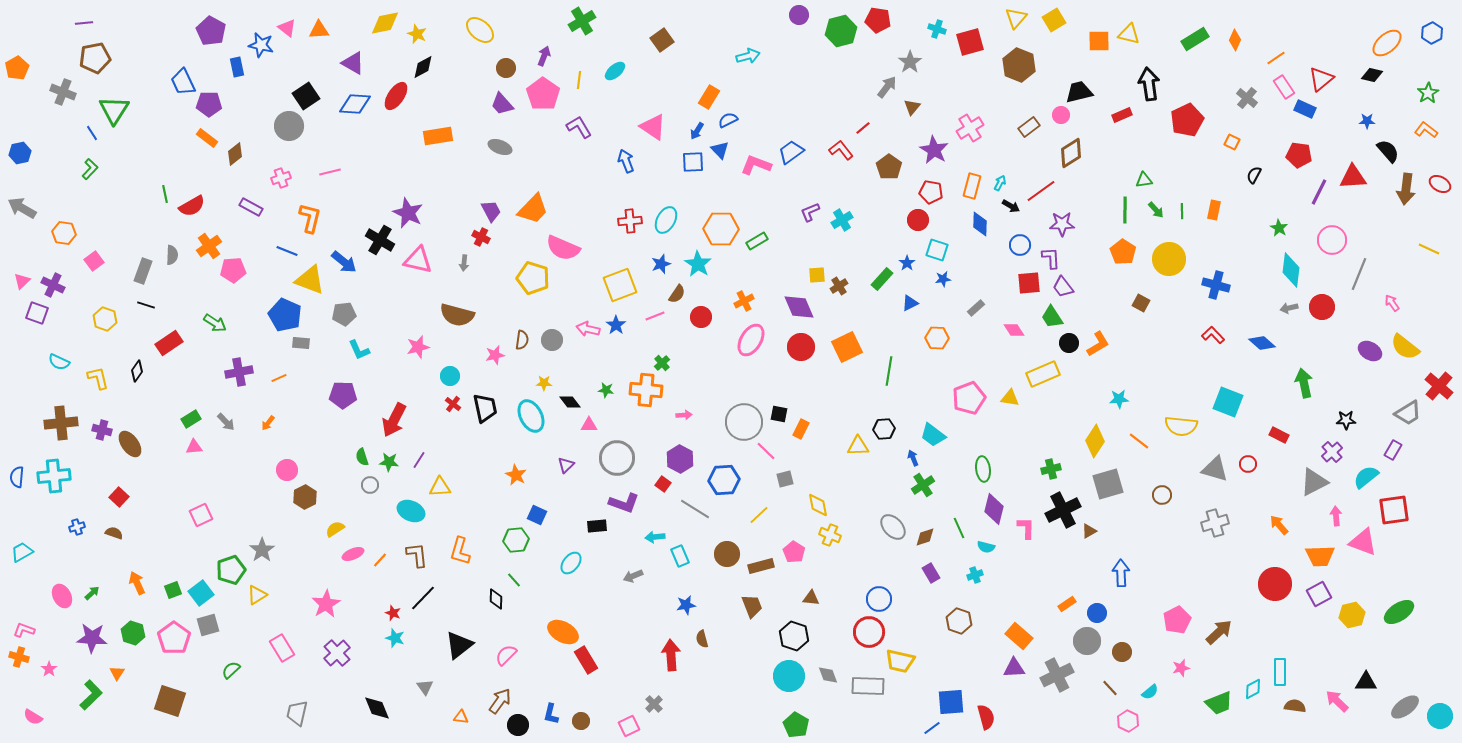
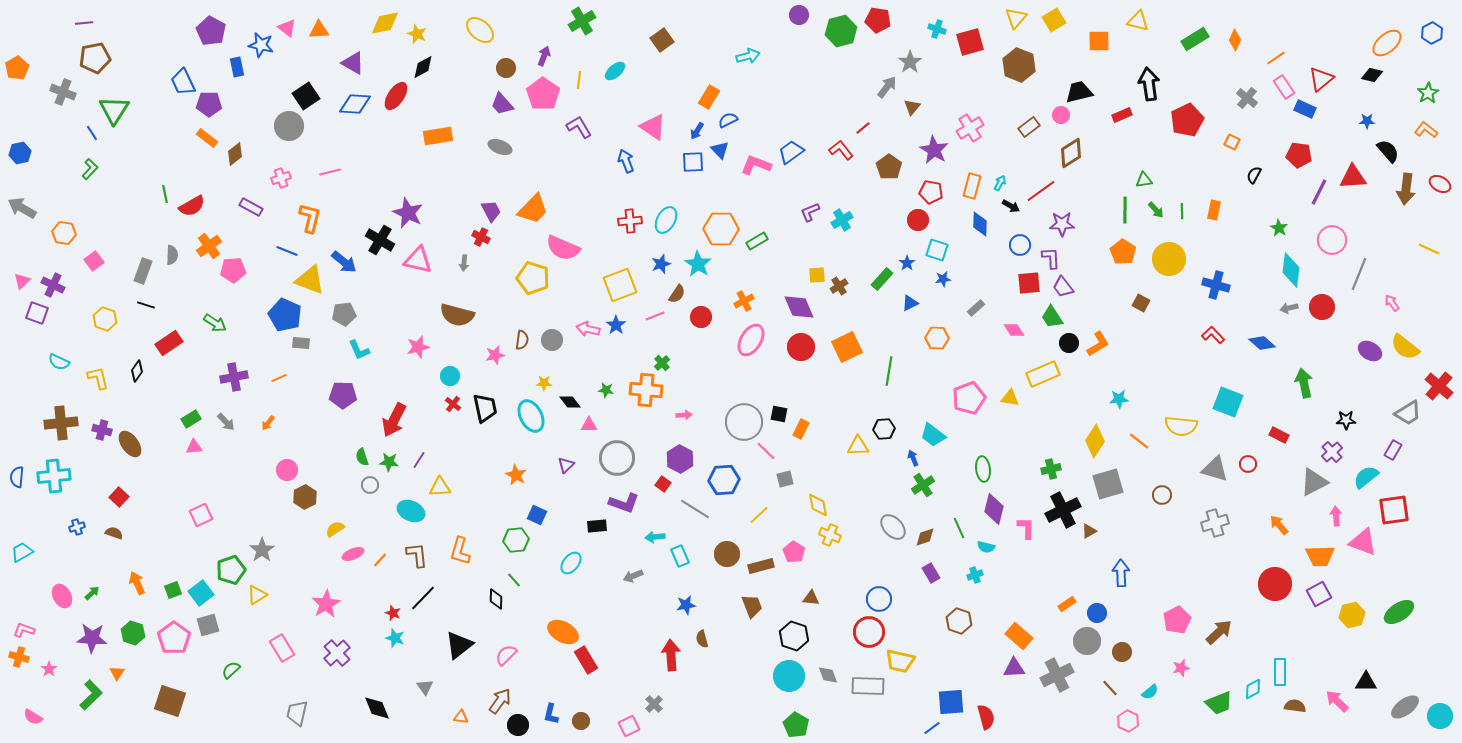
yellow triangle at (1129, 34): moved 9 px right, 13 px up
purple cross at (239, 372): moved 5 px left, 5 px down
